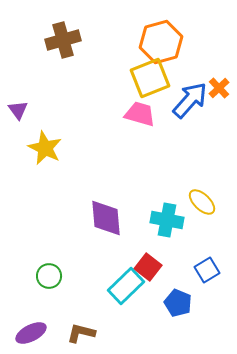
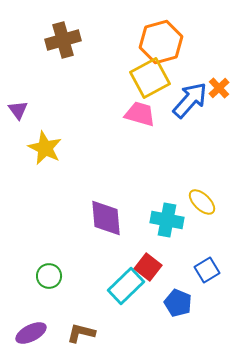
yellow square: rotated 6 degrees counterclockwise
